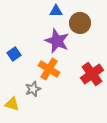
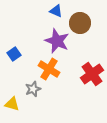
blue triangle: rotated 24 degrees clockwise
